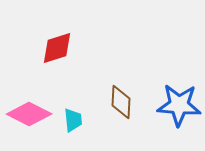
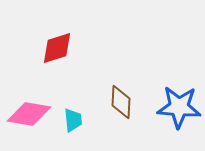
blue star: moved 2 px down
pink diamond: rotated 18 degrees counterclockwise
